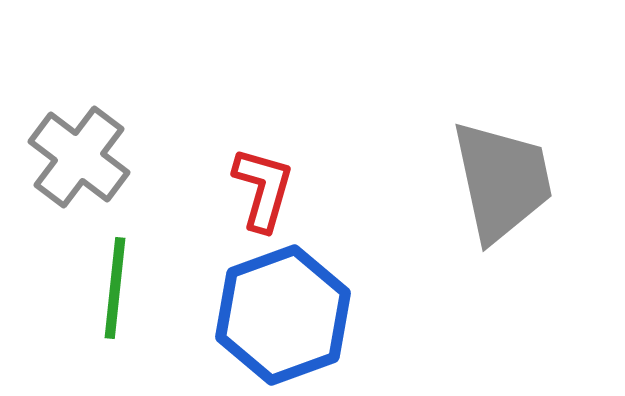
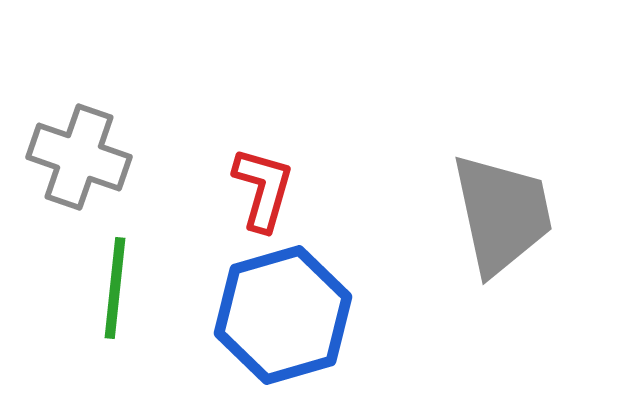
gray cross: rotated 18 degrees counterclockwise
gray trapezoid: moved 33 px down
blue hexagon: rotated 4 degrees clockwise
